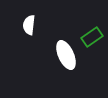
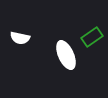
white semicircle: moved 9 px left, 13 px down; rotated 84 degrees counterclockwise
